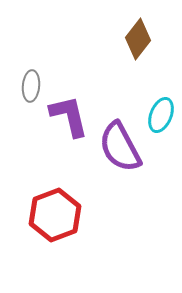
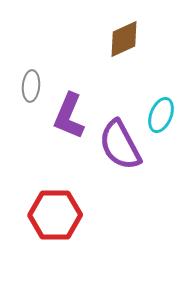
brown diamond: moved 14 px left; rotated 27 degrees clockwise
purple L-shape: rotated 144 degrees counterclockwise
purple semicircle: moved 2 px up
red hexagon: rotated 21 degrees clockwise
